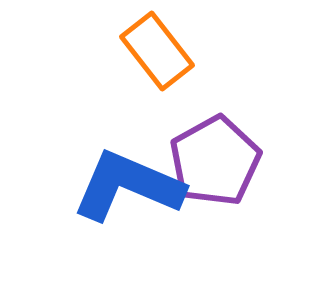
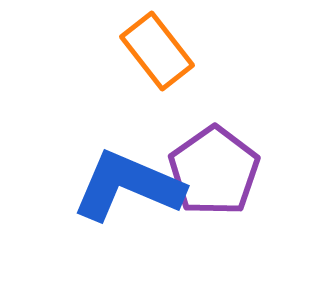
purple pentagon: moved 1 px left, 10 px down; rotated 6 degrees counterclockwise
